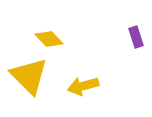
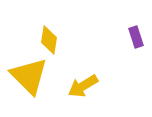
yellow diamond: moved 1 px down; rotated 52 degrees clockwise
yellow arrow: rotated 16 degrees counterclockwise
